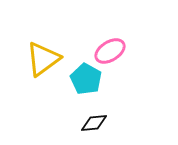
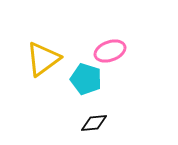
pink ellipse: rotated 12 degrees clockwise
cyan pentagon: rotated 12 degrees counterclockwise
